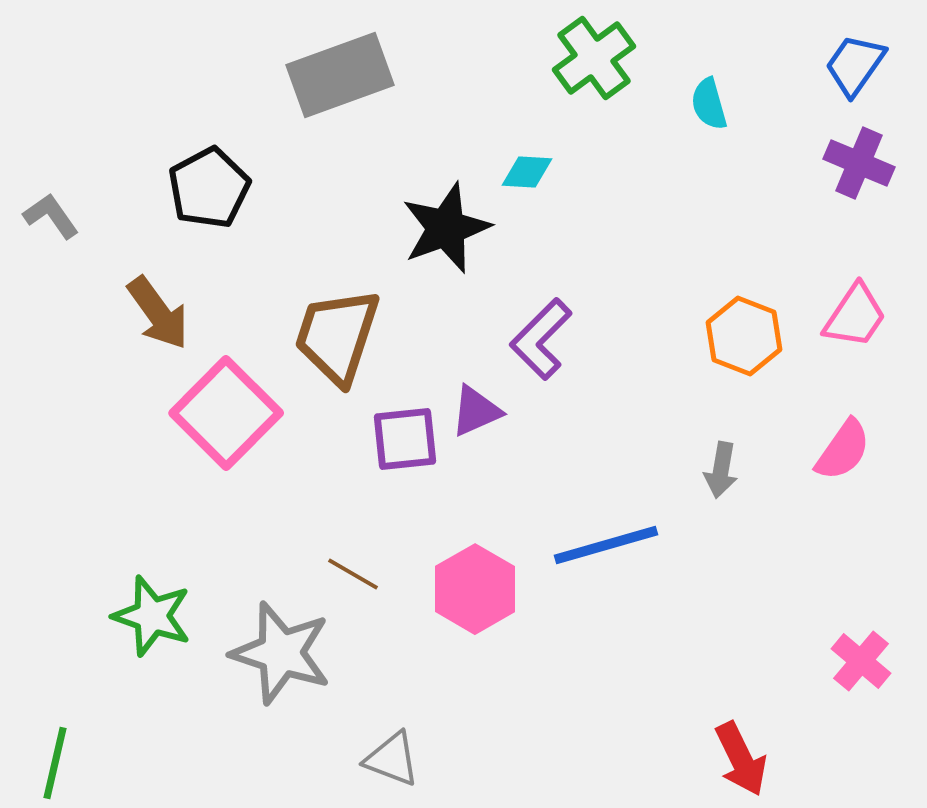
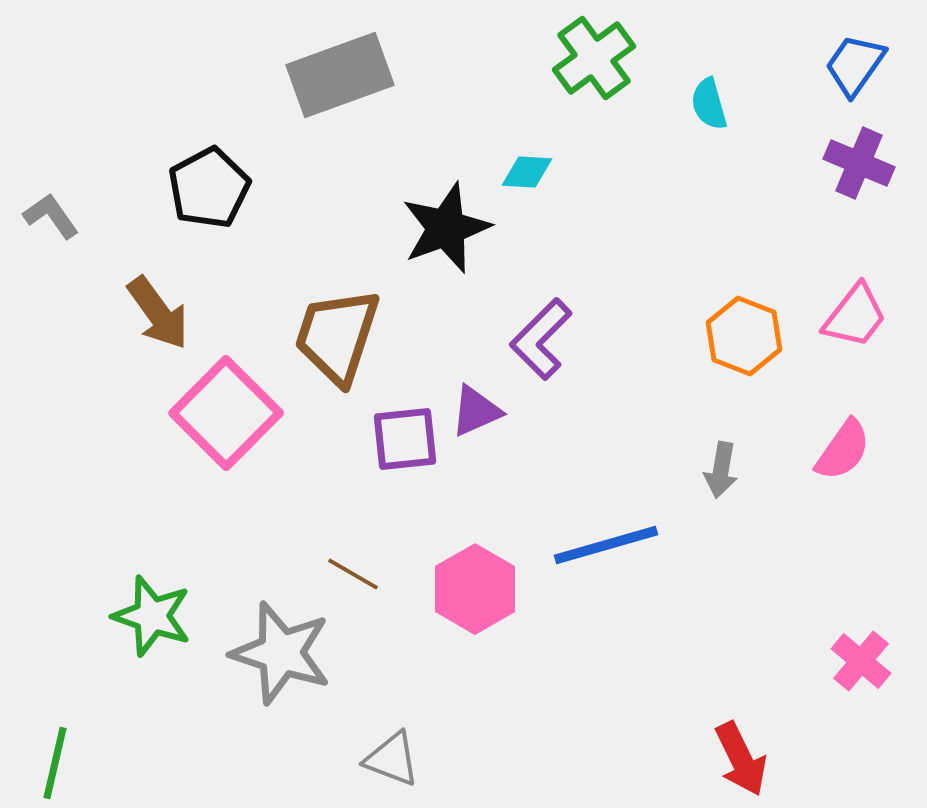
pink trapezoid: rotated 4 degrees clockwise
